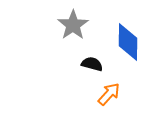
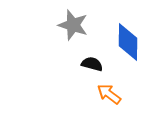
gray star: rotated 20 degrees counterclockwise
orange arrow: rotated 95 degrees counterclockwise
